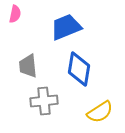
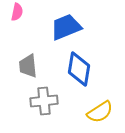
pink semicircle: moved 2 px right, 2 px up
